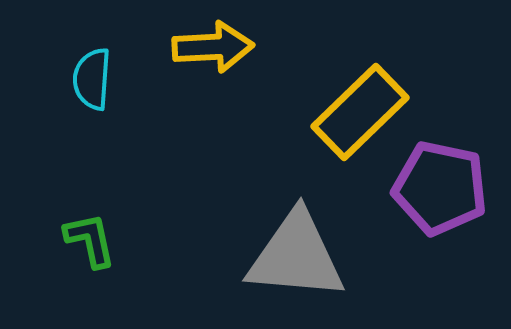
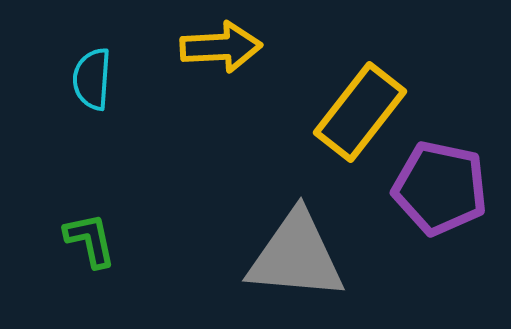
yellow arrow: moved 8 px right
yellow rectangle: rotated 8 degrees counterclockwise
